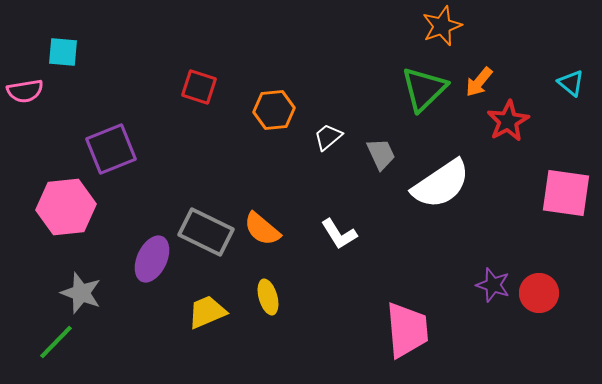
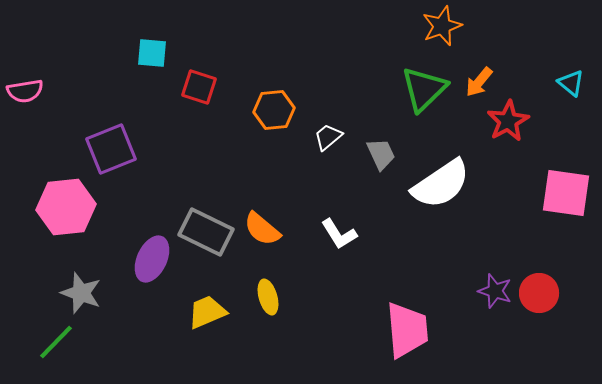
cyan square: moved 89 px right, 1 px down
purple star: moved 2 px right, 6 px down
